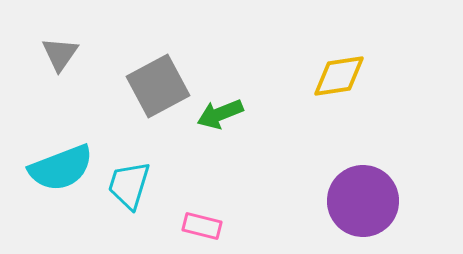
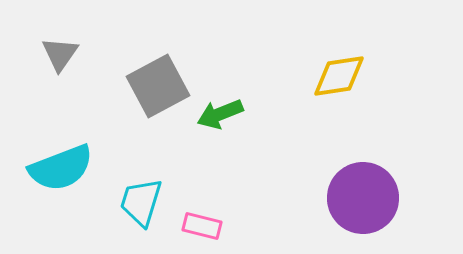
cyan trapezoid: moved 12 px right, 17 px down
purple circle: moved 3 px up
